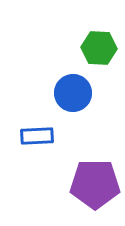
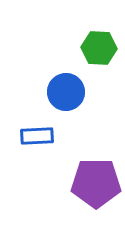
blue circle: moved 7 px left, 1 px up
purple pentagon: moved 1 px right, 1 px up
